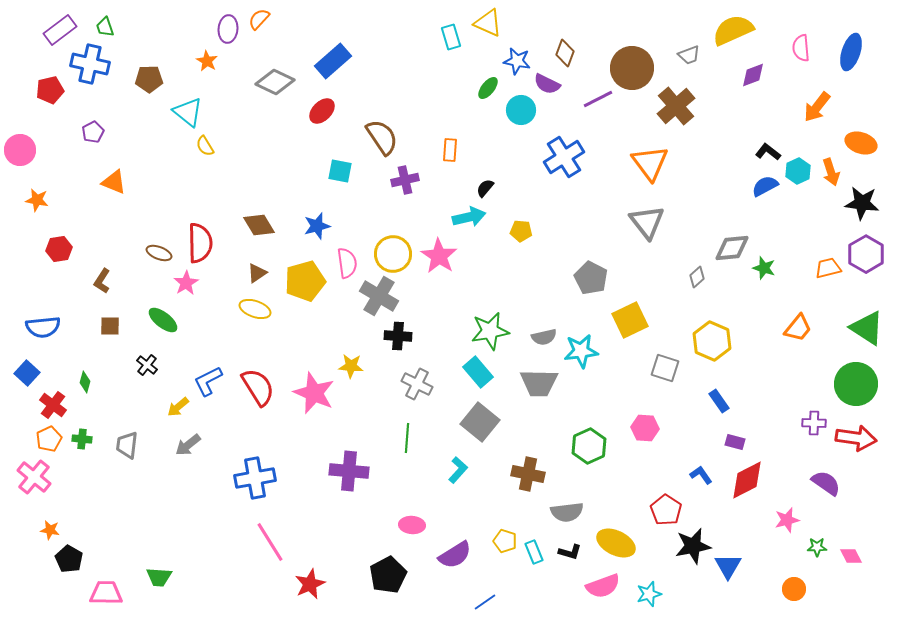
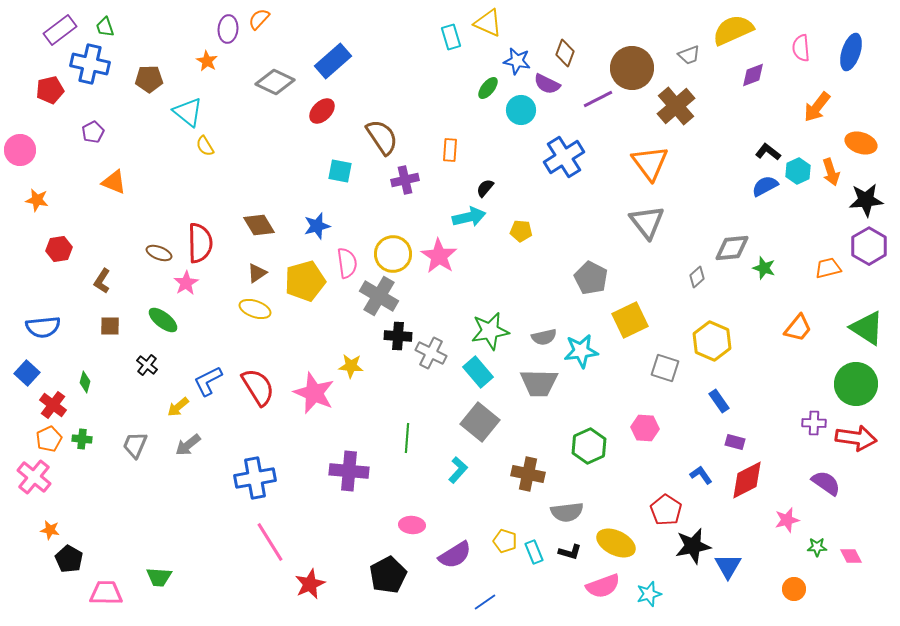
black star at (862, 203): moved 4 px right, 3 px up; rotated 12 degrees counterclockwise
purple hexagon at (866, 254): moved 3 px right, 8 px up
gray cross at (417, 384): moved 14 px right, 31 px up
gray trapezoid at (127, 445): moved 8 px right; rotated 16 degrees clockwise
